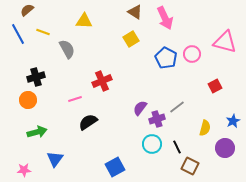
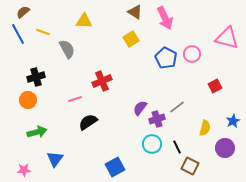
brown semicircle: moved 4 px left, 2 px down
pink triangle: moved 2 px right, 4 px up
